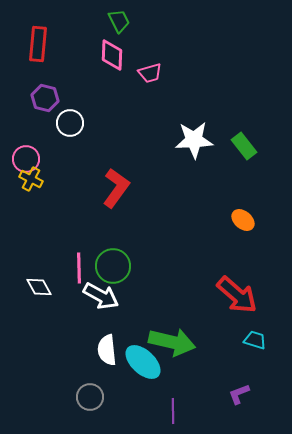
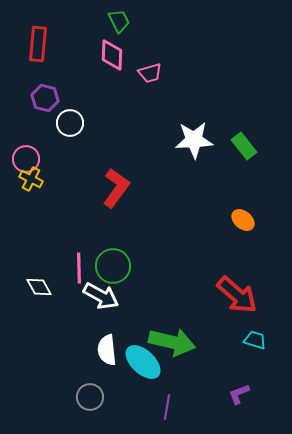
purple line: moved 6 px left, 4 px up; rotated 10 degrees clockwise
